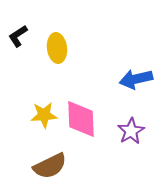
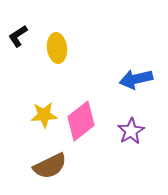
pink diamond: moved 2 px down; rotated 54 degrees clockwise
